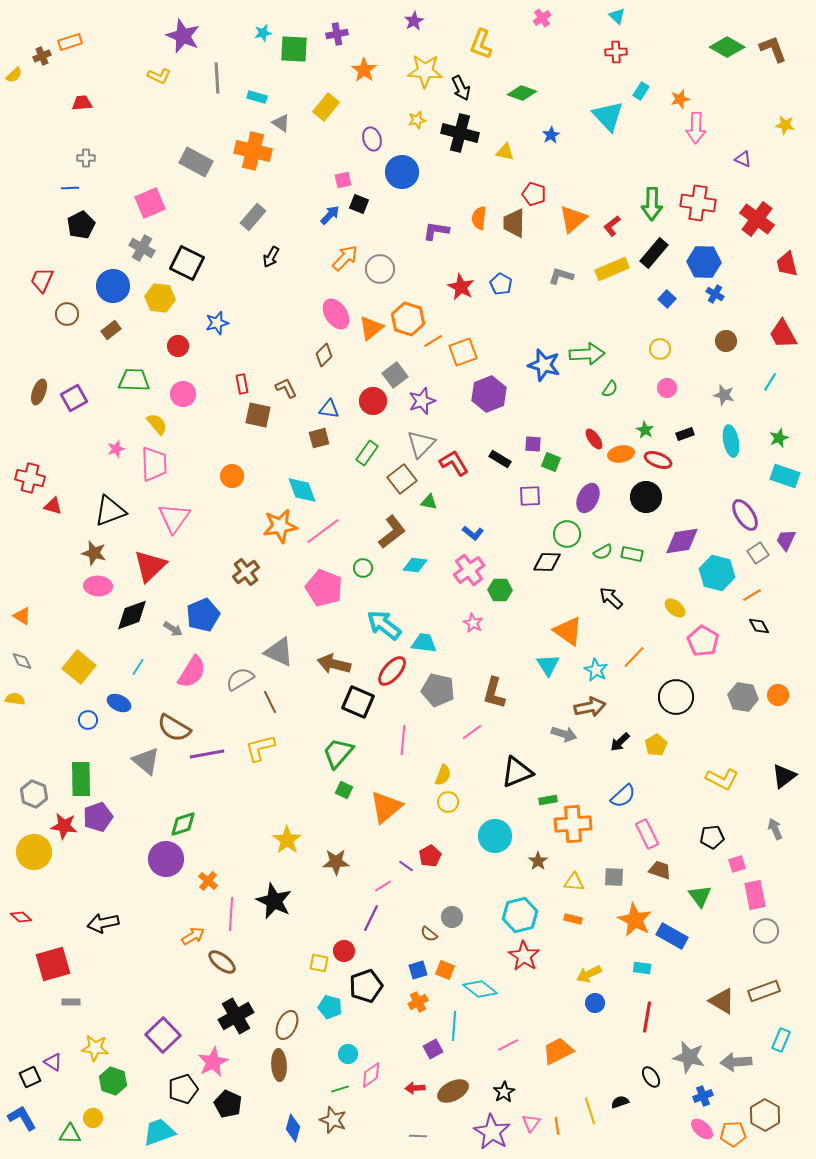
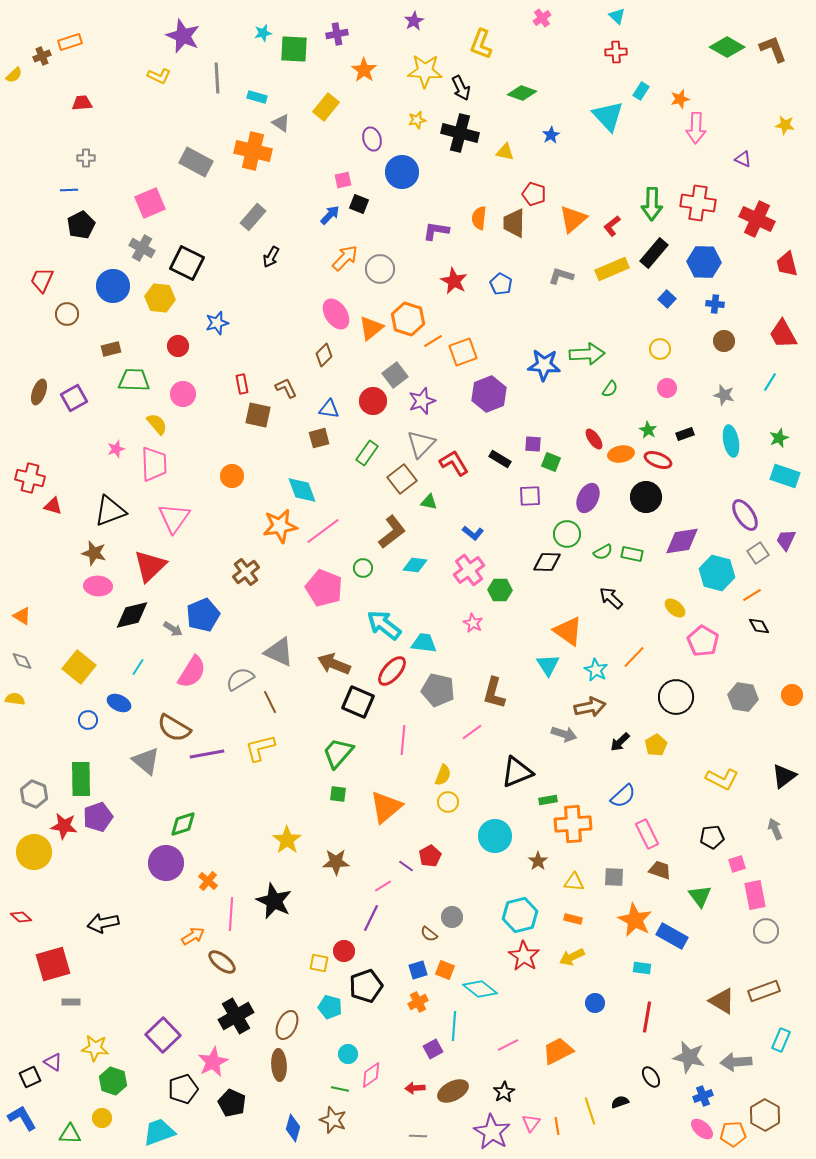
blue line at (70, 188): moved 1 px left, 2 px down
red cross at (757, 219): rotated 12 degrees counterclockwise
red star at (461, 287): moved 7 px left, 6 px up
blue cross at (715, 294): moved 10 px down; rotated 24 degrees counterclockwise
brown rectangle at (111, 330): moved 19 px down; rotated 24 degrees clockwise
brown circle at (726, 341): moved 2 px left
blue star at (544, 365): rotated 12 degrees counterclockwise
green star at (645, 430): moved 3 px right
black diamond at (132, 615): rotated 6 degrees clockwise
brown arrow at (334, 664): rotated 8 degrees clockwise
orange circle at (778, 695): moved 14 px right
green square at (344, 790): moved 6 px left, 4 px down; rotated 18 degrees counterclockwise
purple circle at (166, 859): moved 4 px down
yellow arrow at (589, 974): moved 17 px left, 17 px up
green line at (340, 1089): rotated 30 degrees clockwise
black pentagon at (228, 1104): moved 4 px right, 1 px up
yellow circle at (93, 1118): moved 9 px right
